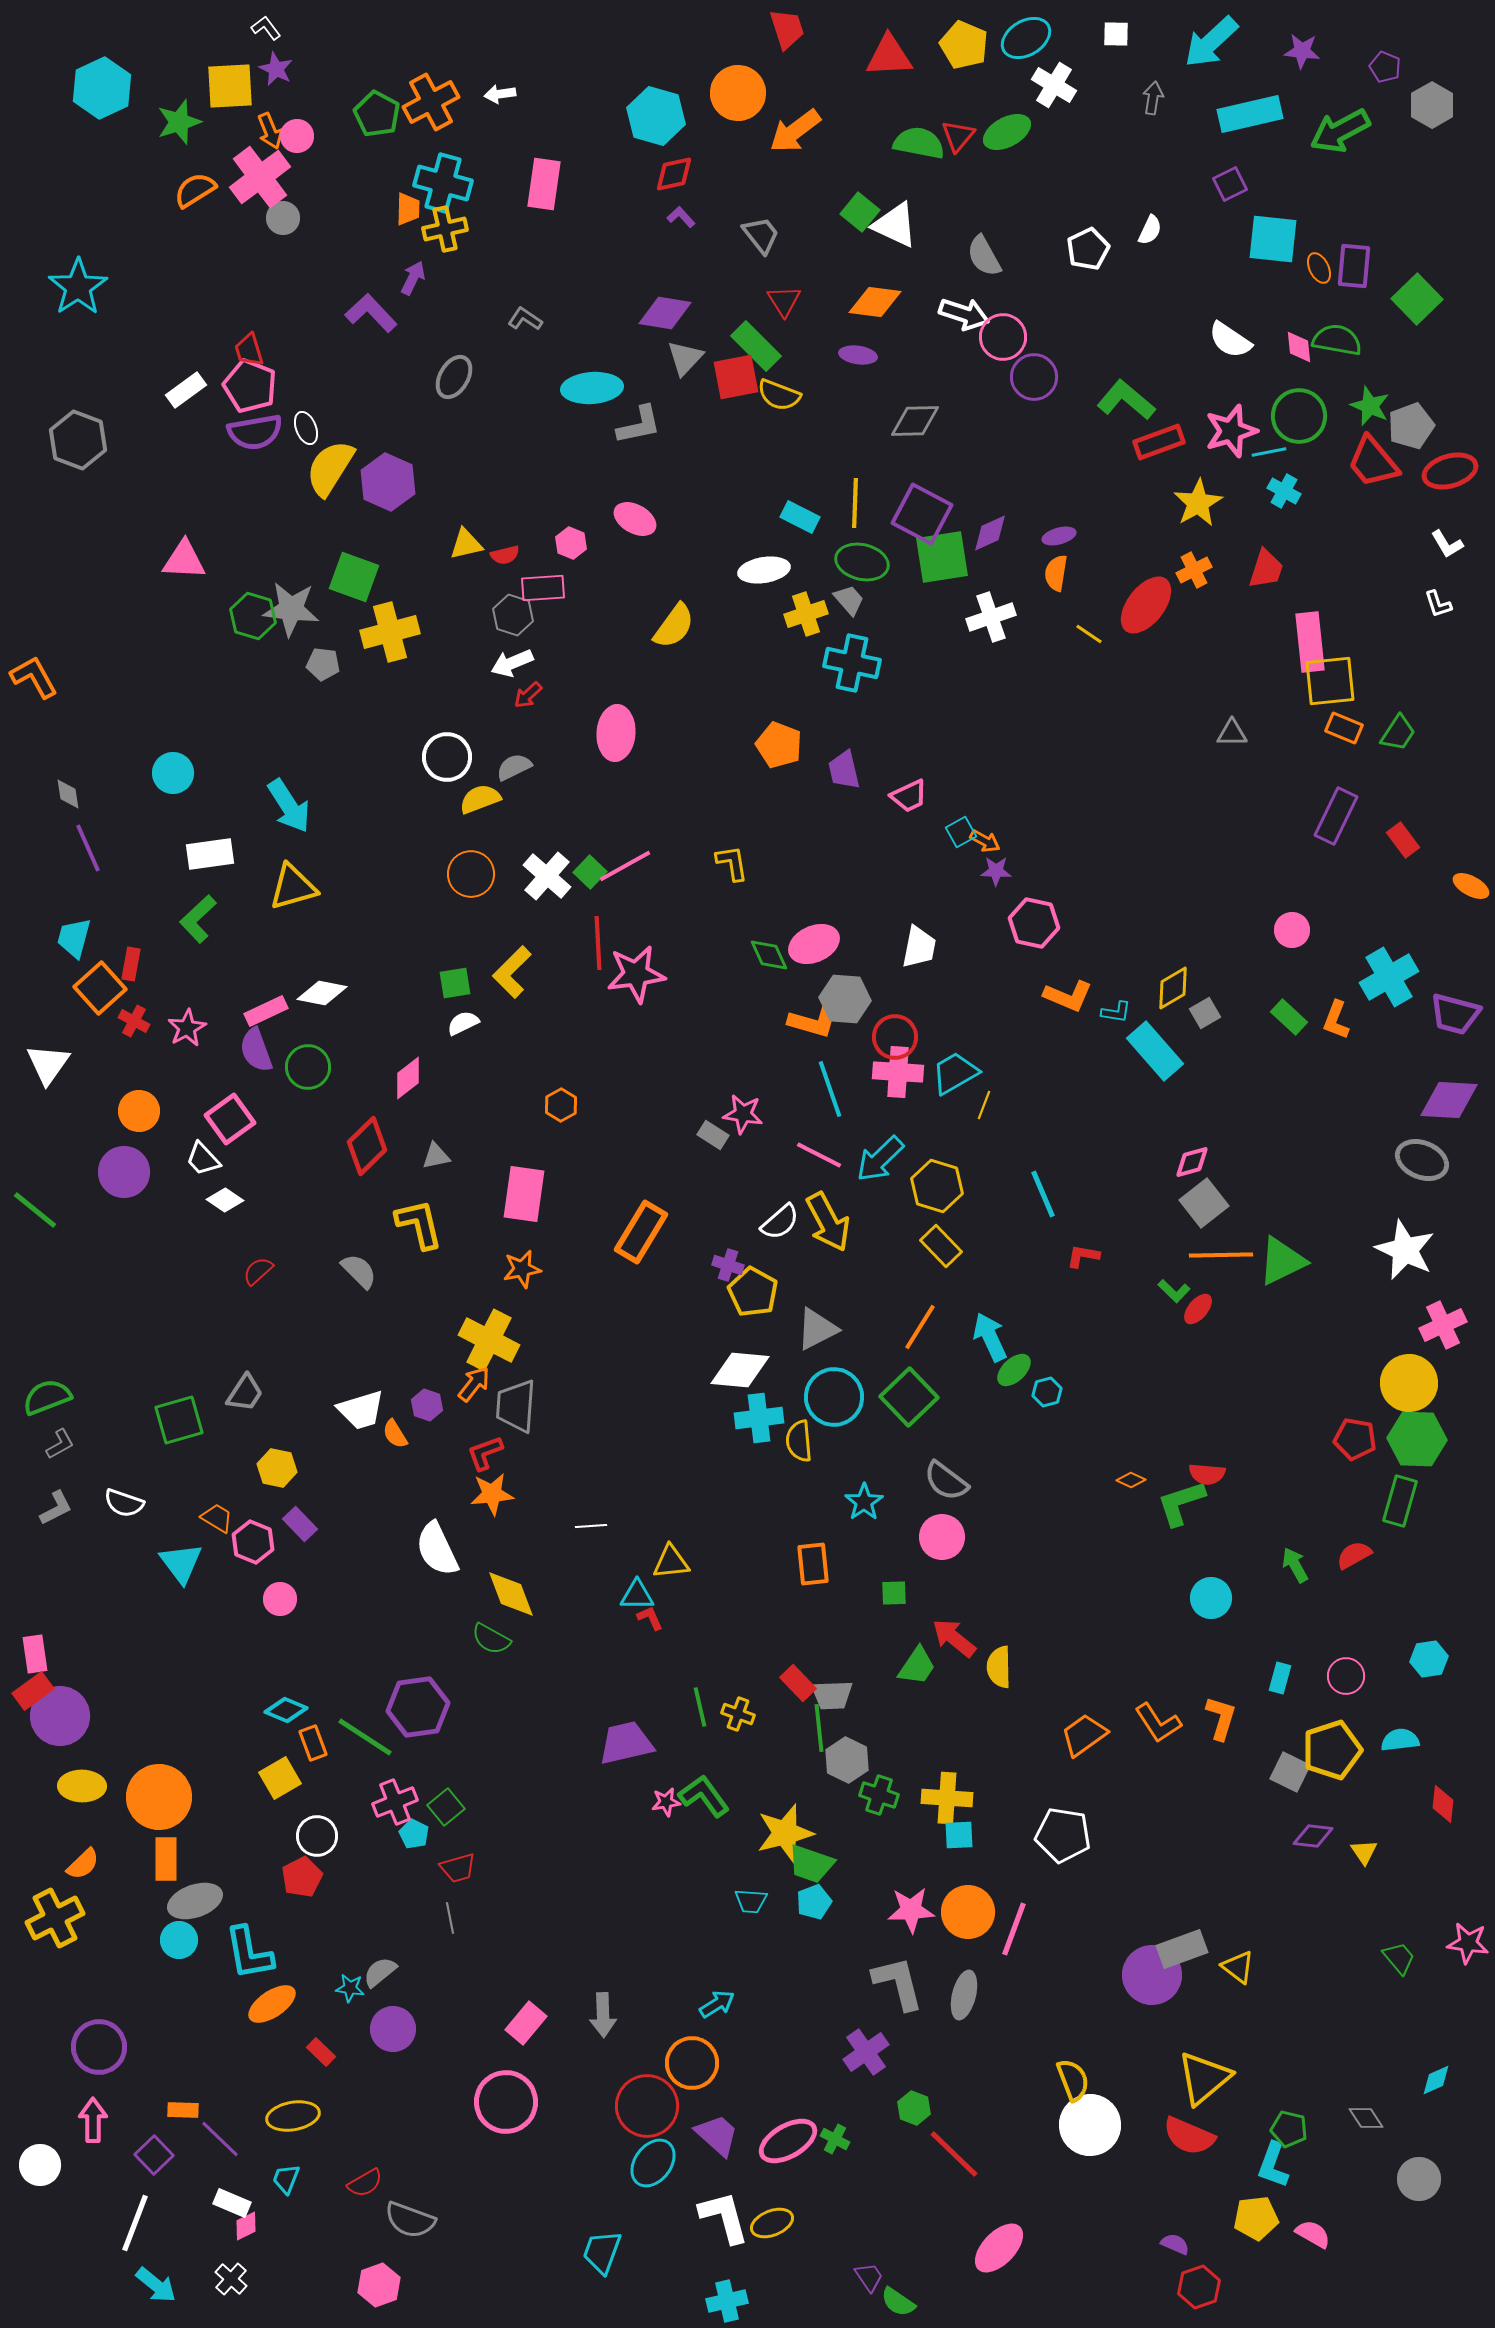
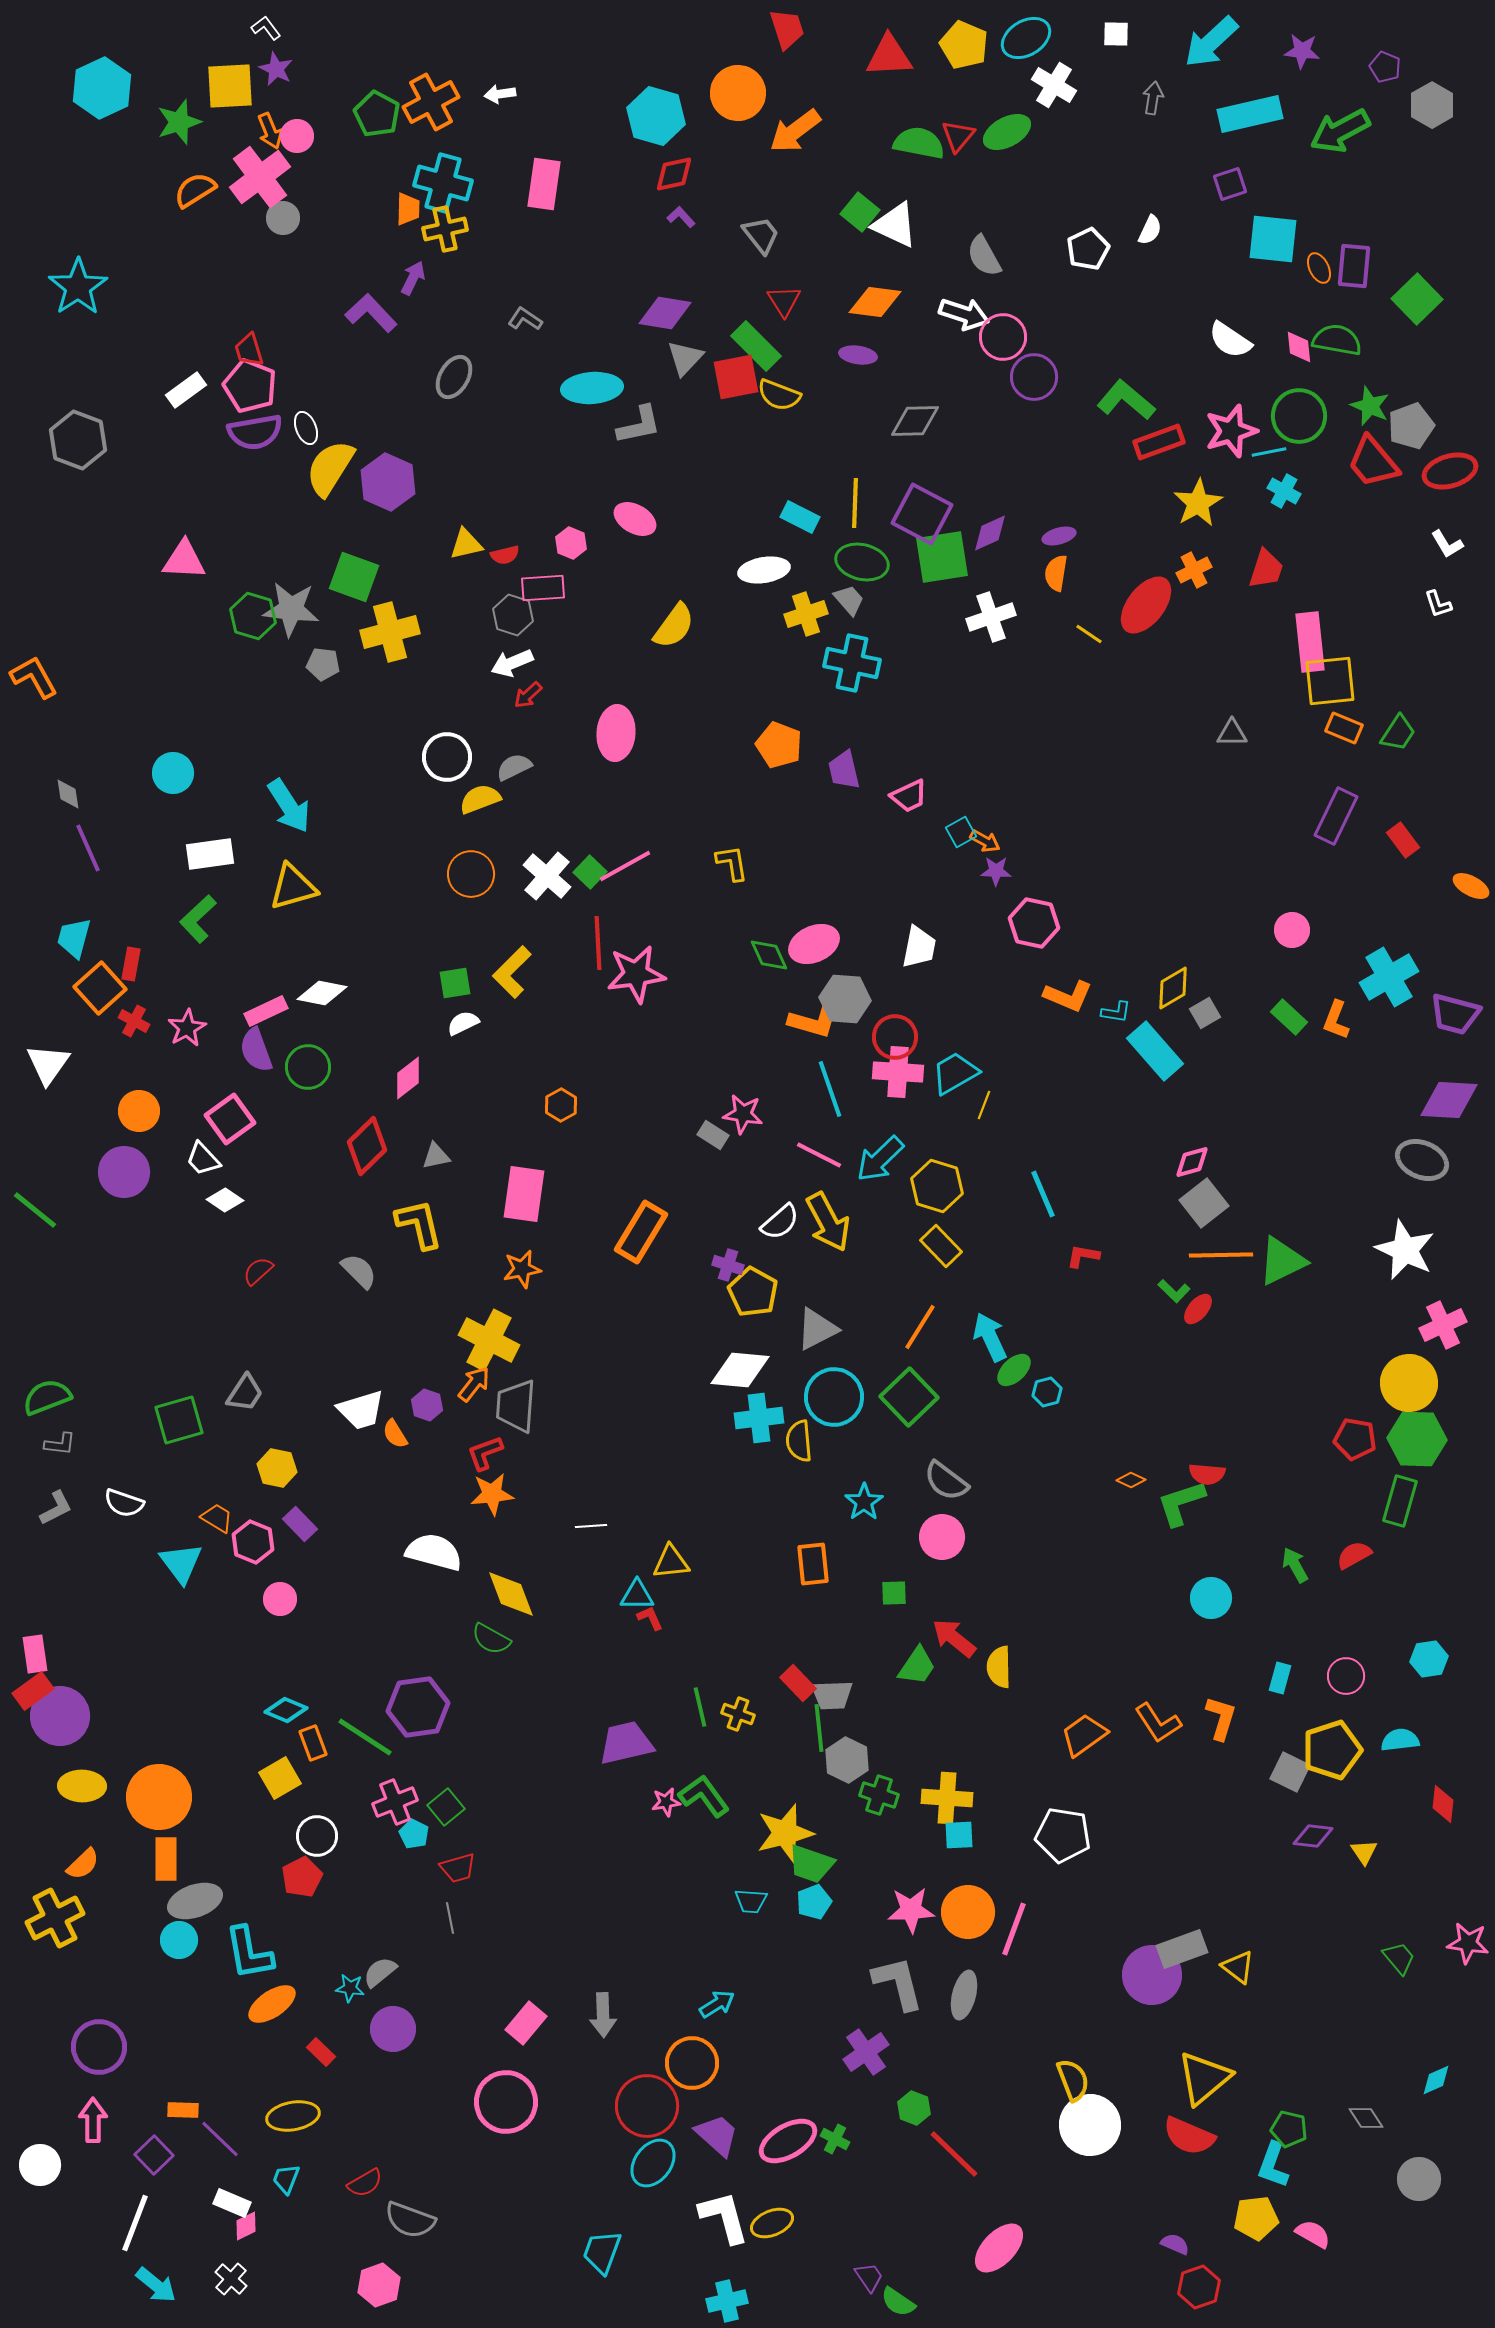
purple square at (1230, 184): rotated 8 degrees clockwise
gray L-shape at (60, 1444): rotated 36 degrees clockwise
white semicircle at (437, 1549): moved 3 px left, 3 px down; rotated 130 degrees clockwise
